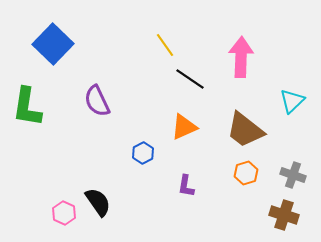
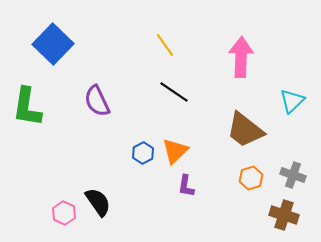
black line: moved 16 px left, 13 px down
orange triangle: moved 9 px left, 24 px down; rotated 20 degrees counterclockwise
orange hexagon: moved 5 px right, 5 px down
